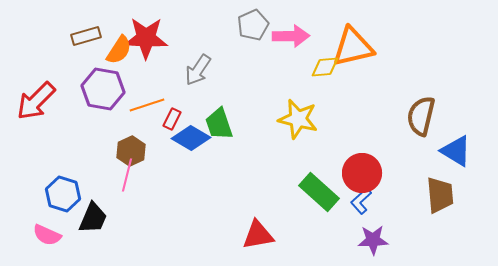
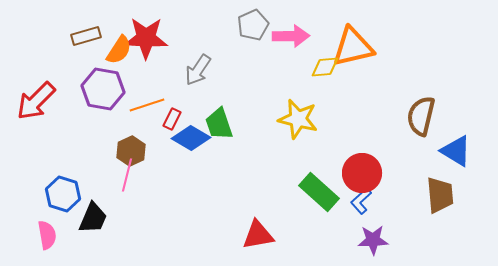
pink semicircle: rotated 124 degrees counterclockwise
